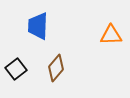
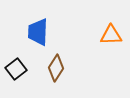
blue trapezoid: moved 6 px down
brown diamond: rotated 8 degrees counterclockwise
